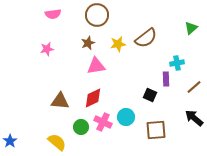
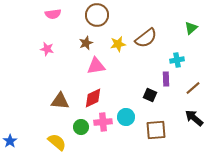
brown star: moved 2 px left
pink star: rotated 24 degrees clockwise
cyan cross: moved 3 px up
brown line: moved 1 px left, 1 px down
pink cross: rotated 30 degrees counterclockwise
